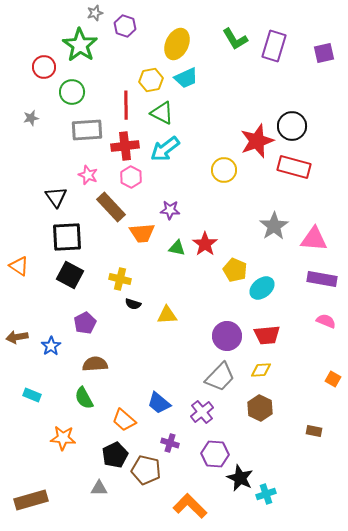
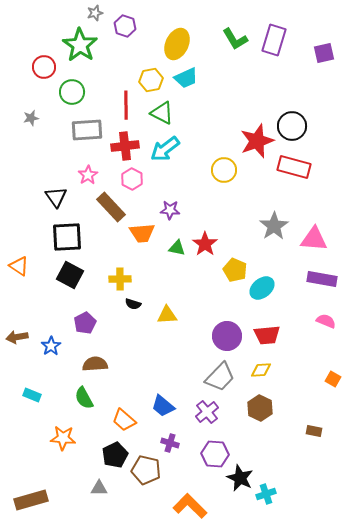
purple rectangle at (274, 46): moved 6 px up
pink star at (88, 175): rotated 18 degrees clockwise
pink hexagon at (131, 177): moved 1 px right, 2 px down
yellow cross at (120, 279): rotated 15 degrees counterclockwise
blue trapezoid at (159, 403): moved 4 px right, 3 px down
purple cross at (202, 412): moved 5 px right
